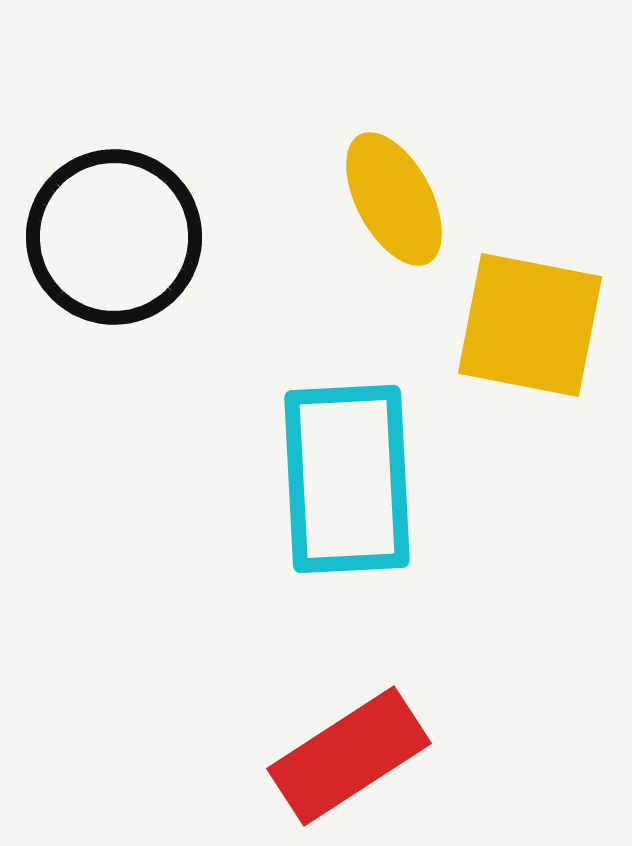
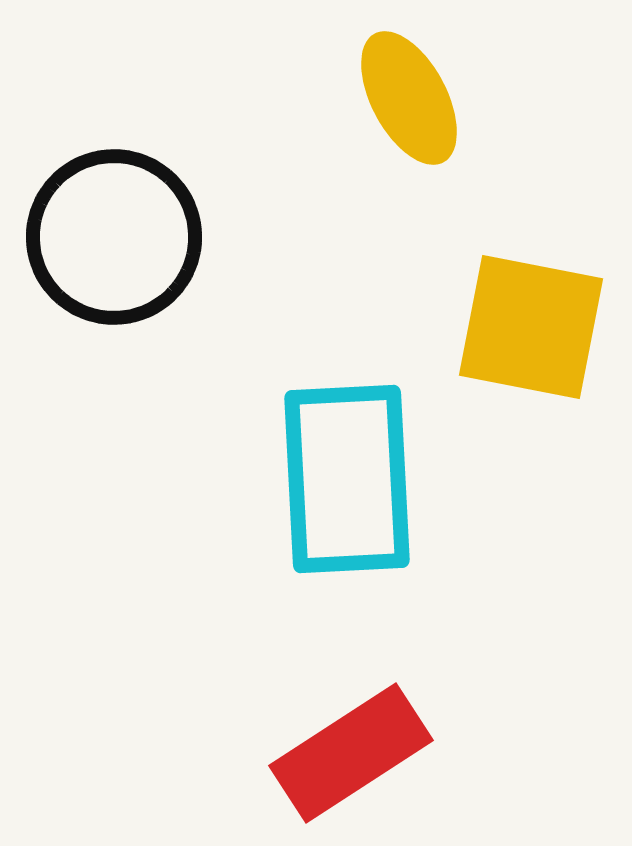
yellow ellipse: moved 15 px right, 101 px up
yellow square: moved 1 px right, 2 px down
red rectangle: moved 2 px right, 3 px up
